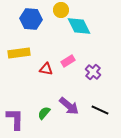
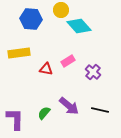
cyan diamond: rotated 15 degrees counterclockwise
black line: rotated 12 degrees counterclockwise
